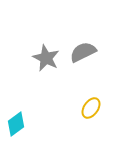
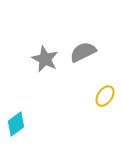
gray star: moved 1 px left, 1 px down
yellow ellipse: moved 14 px right, 12 px up
